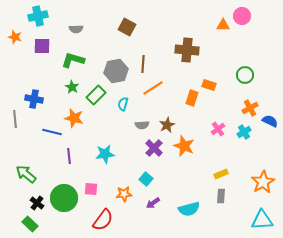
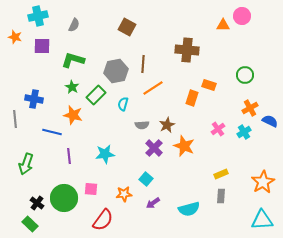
gray semicircle at (76, 29): moved 2 px left, 4 px up; rotated 64 degrees counterclockwise
orange star at (74, 118): moved 1 px left, 3 px up
green arrow at (26, 174): moved 10 px up; rotated 110 degrees counterclockwise
